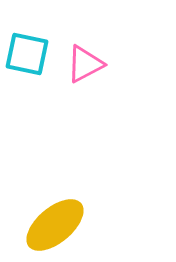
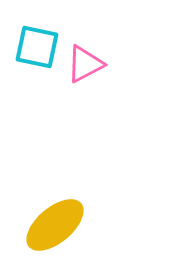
cyan square: moved 10 px right, 7 px up
